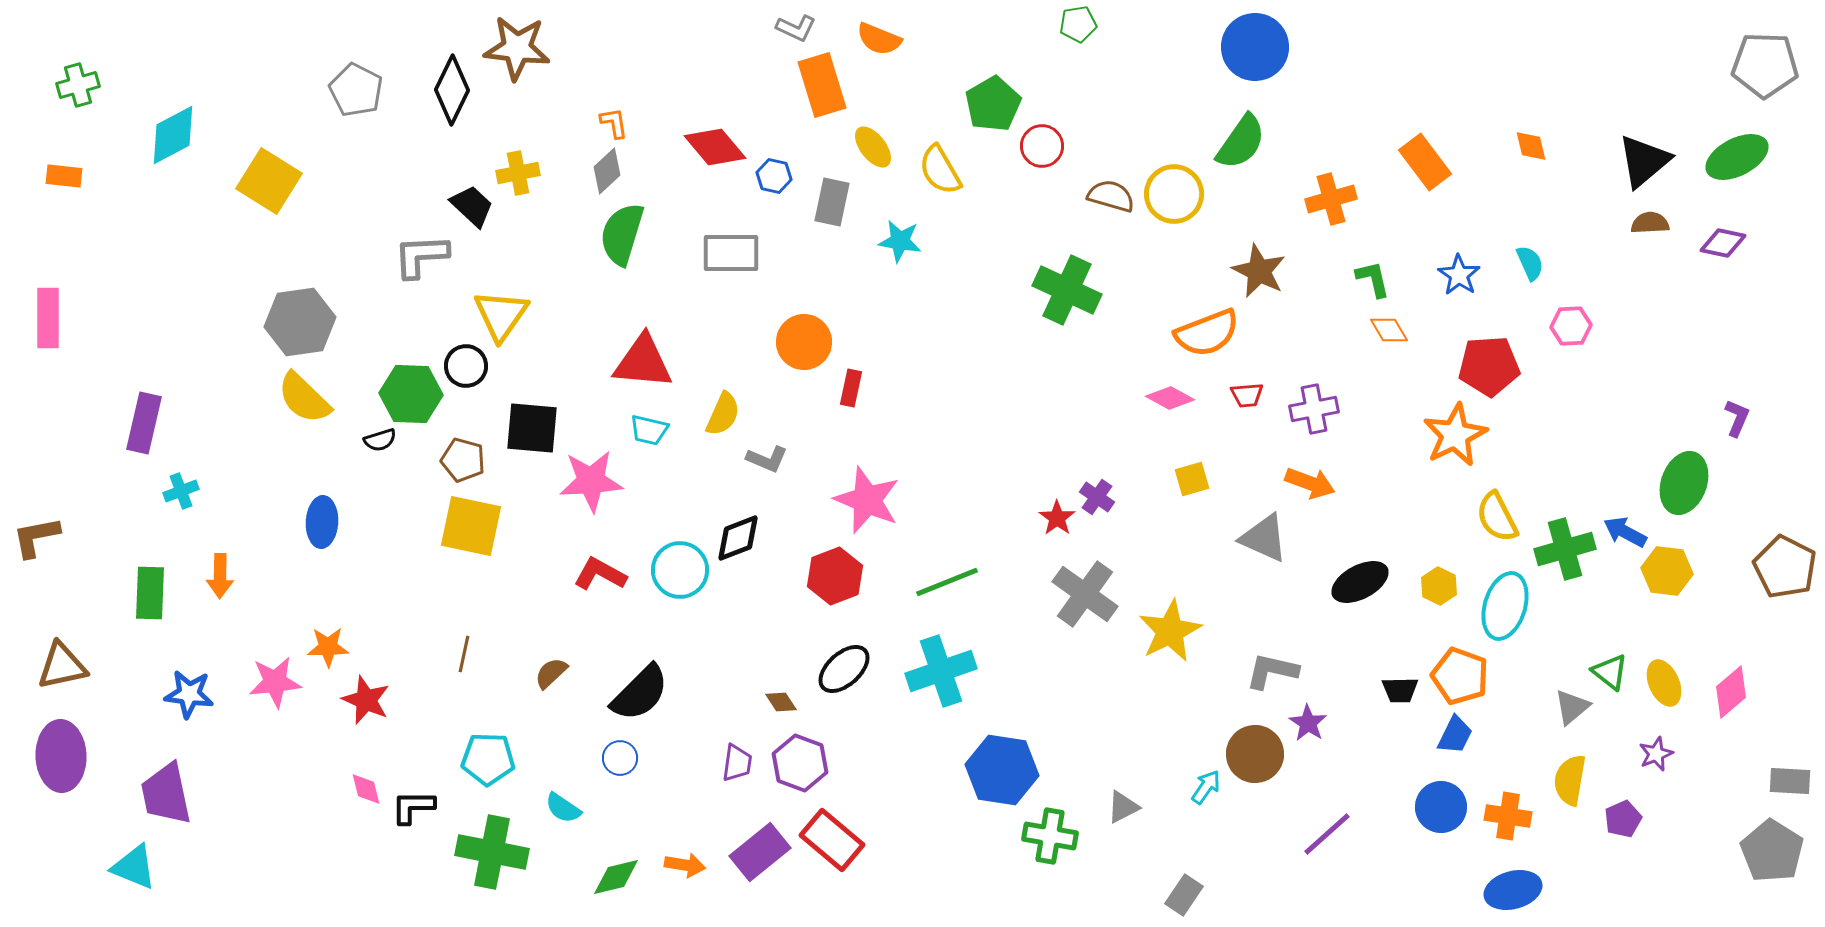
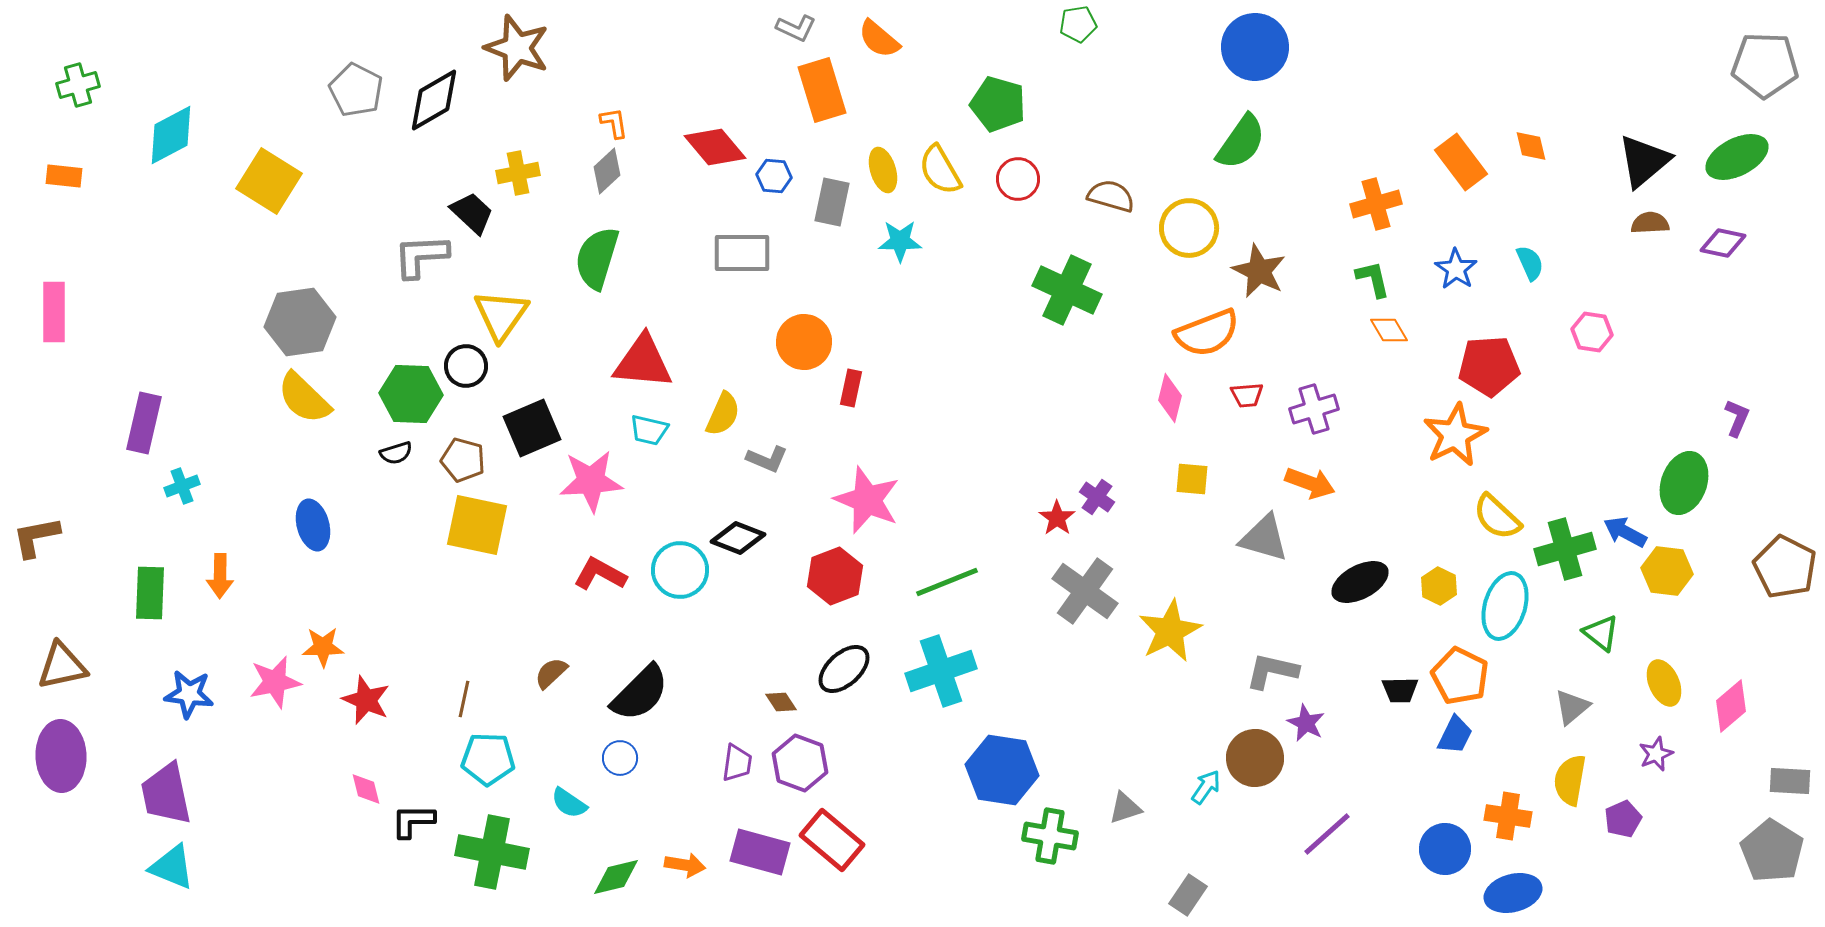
orange semicircle at (879, 39): rotated 18 degrees clockwise
brown star at (517, 48): rotated 14 degrees clockwise
orange rectangle at (822, 85): moved 5 px down
black diamond at (452, 90): moved 18 px left, 10 px down; rotated 34 degrees clockwise
green pentagon at (993, 104): moved 5 px right; rotated 26 degrees counterclockwise
cyan diamond at (173, 135): moved 2 px left
red circle at (1042, 146): moved 24 px left, 33 px down
yellow ellipse at (873, 147): moved 10 px right, 23 px down; rotated 21 degrees clockwise
orange rectangle at (1425, 162): moved 36 px right
blue hexagon at (774, 176): rotated 8 degrees counterclockwise
yellow circle at (1174, 194): moved 15 px right, 34 px down
orange cross at (1331, 199): moved 45 px right, 5 px down
black trapezoid at (472, 206): moved 7 px down
green semicircle at (622, 234): moved 25 px left, 24 px down
cyan star at (900, 241): rotated 9 degrees counterclockwise
gray rectangle at (731, 253): moved 11 px right
blue star at (1459, 275): moved 3 px left, 6 px up
pink rectangle at (48, 318): moved 6 px right, 6 px up
pink hexagon at (1571, 326): moved 21 px right, 6 px down; rotated 12 degrees clockwise
pink diamond at (1170, 398): rotated 75 degrees clockwise
purple cross at (1314, 409): rotated 6 degrees counterclockwise
black square at (532, 428): rotated 28 degrees counterclockwise
black semicircle at (380, 440): moved 16 px right, 13 px down
yellow square at (1192, 479): rotated 21 degrees clockwise
cyan cross at (181, 491): moved 1 px right, 5 px up
yellow semicircle at (1497, 517): rotated 20 degrees counterclockwise
blue ellipse at (322, 522): moved 9 px left, 3 px down; rotated 18 degrees counterclockwise
yellow square at (471, 526): moved 6 px right, 1 px up
black diamond at (738, 538): rotated 42 degrees clockwise
gray triangle at (1264, 538): rotated 8 degrees counterclockwise
gray cross at (1085, 594): moved 3 px up
orange star at (328, 647): moved 5 px left
brown line at (464, 654): moved 45 px down
green triangle at (1610, 672): moved 9 px left, 39 px up
orange pentagon at (1460, 676): rotated 6 degrees clockwise
pink star at (275, 682): rotated 6 degrees counterclockwise
pink diamond at (1731, 692): moved 14 px down
purple star at (1308, 723): moved 2 px left; rotated 6 degrees counterclockwise
brown circle at (1255, 754): moved 4 px down
black L-shape at (413, 807): moved 14 px down
gray triangle at (1123, 807): moved 2 px right, 1 px down; rotated 9 degrees clockwise
blue circle at (1441, 807): moved 4 px right, 42 px down
cyan semicircle at (563, 808): moved 6 px right, 5 px up
purple rectangle at (760, 852): rotated 54 degrees clockwise
cyan triangle at (134, 867): moved 38 px right
blue ellipse at (1513, 890): moved 3 px down
gray rectangle at (1184, 895): moved 4 px right
